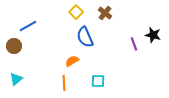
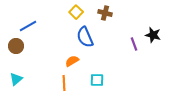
brown cross: rotated 24 degrees counterclockwise
brown circle: moved 2 px right
cyan square: moved 1 px left, 1 px up
